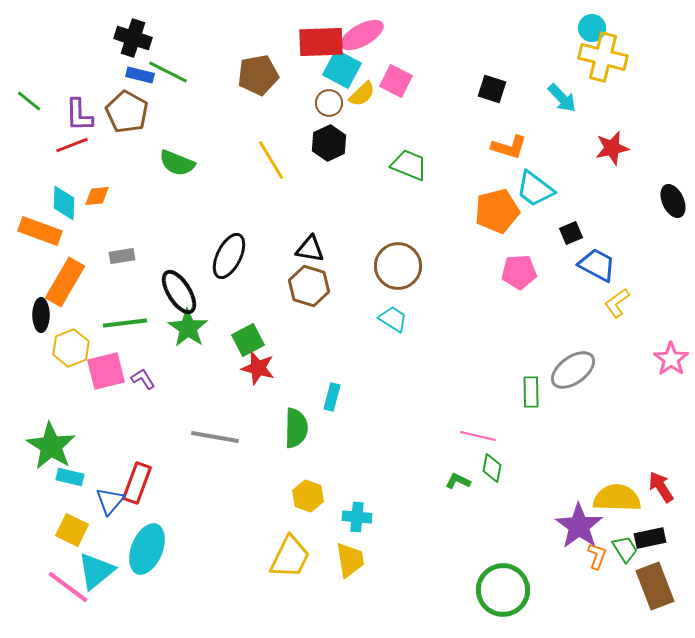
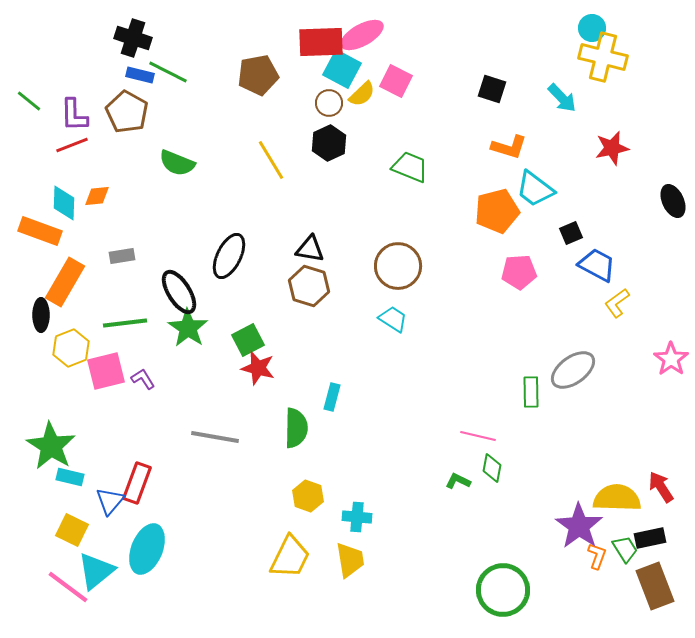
purple L-shape at (79, 115): moved 5 px left
green trapezoid at (409, 165): moved 1 px right, 2 px down
